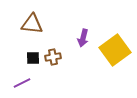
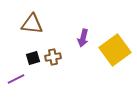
black square: rotated 16 degrees counterclockwise
purple line: moved 6 px left, 4 px up
